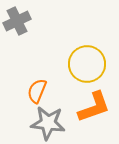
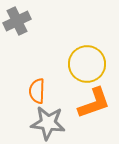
orange semicircle: rotated 20 degrees counterclockwise
orange L-shape: moved 4 px up
